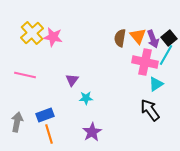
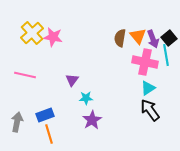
cyan line: rotated 40 degrees counterclockwise
cyan triangle: moved 8 px left, 4 px down
purple star: moved 12 px up
